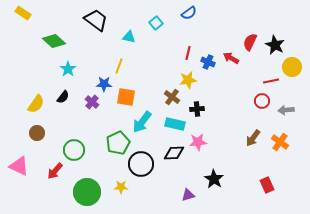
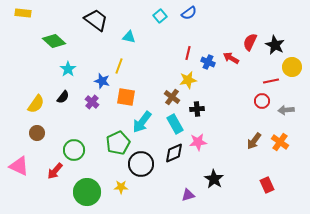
yellow rectangle at (23, 13): rotated 28 degrees counterclockwise
cyan square at (156, 23): moved 4 px right, 7 px up
blue star at (104, 84): moved 2 px left, 3 px up; rotated 14 degrees clockwise
cyan rectangle at (175, 124): rotated 48 degrees clockwise
brown arrow at (253, 138): moved 1 px right, 3 px down
black diamond at (174, 153): rotated 20 degrees counterclockwise
